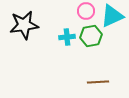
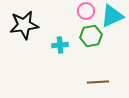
cyan cross: moved 7 px left, 8 px down
